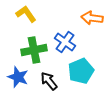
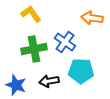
yellow L-shape: moved 5 px right
green cross: moved 1 px up
cyan pentagon: rotated 25 degrees clockwise
blue star: moved 2 px left, 8 px down
black arrow: rotated 60 degrees counterclockwise
